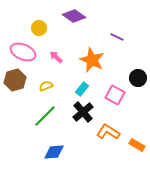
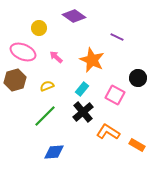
yellow semicircle: moved 1 px right
